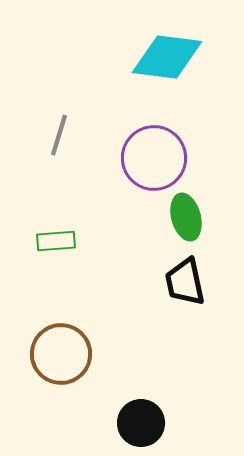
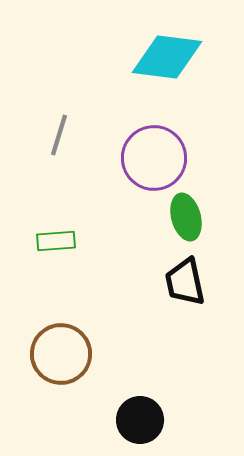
black circle: moved 1 px left, 3 px up
